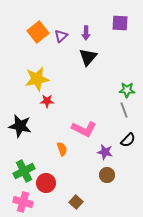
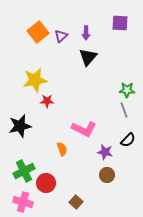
yellow star: moved 2 px left, 1 px down
black star: rotated 25 degrees counterclockwise
